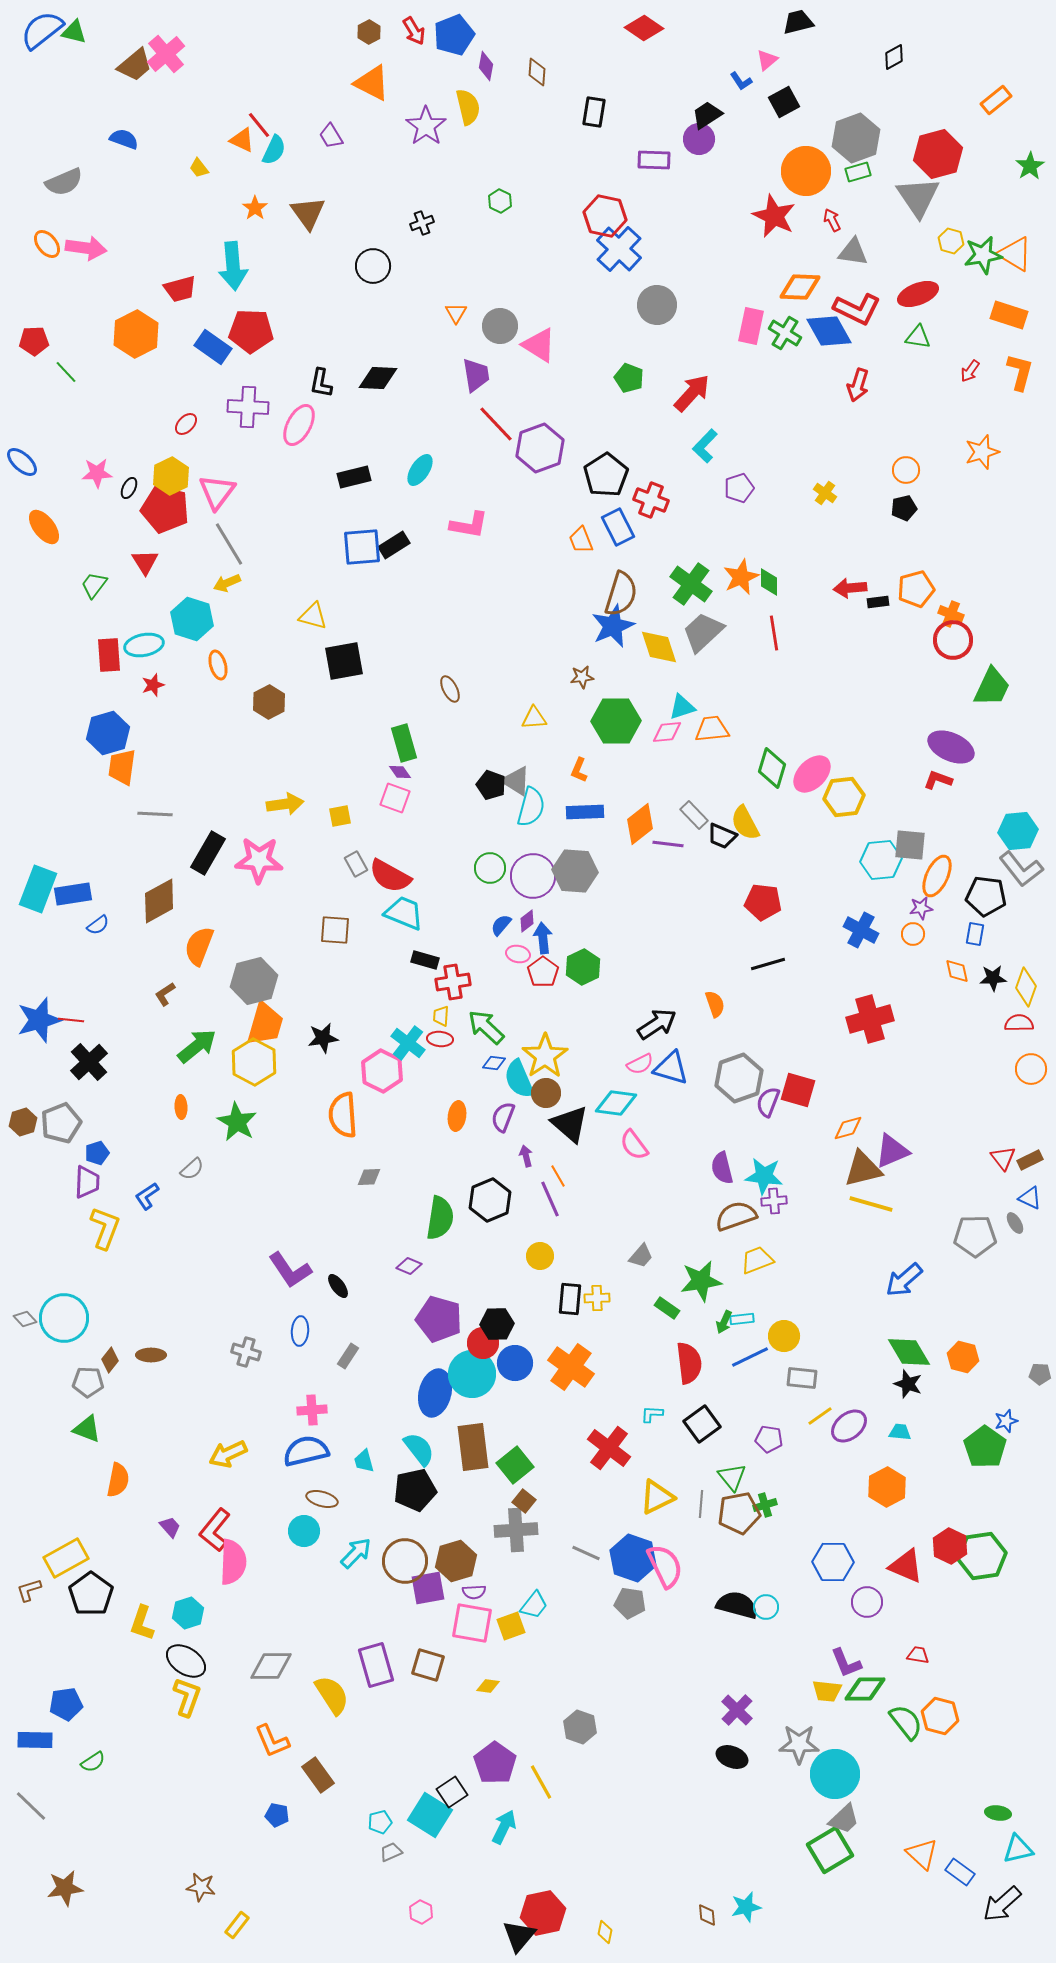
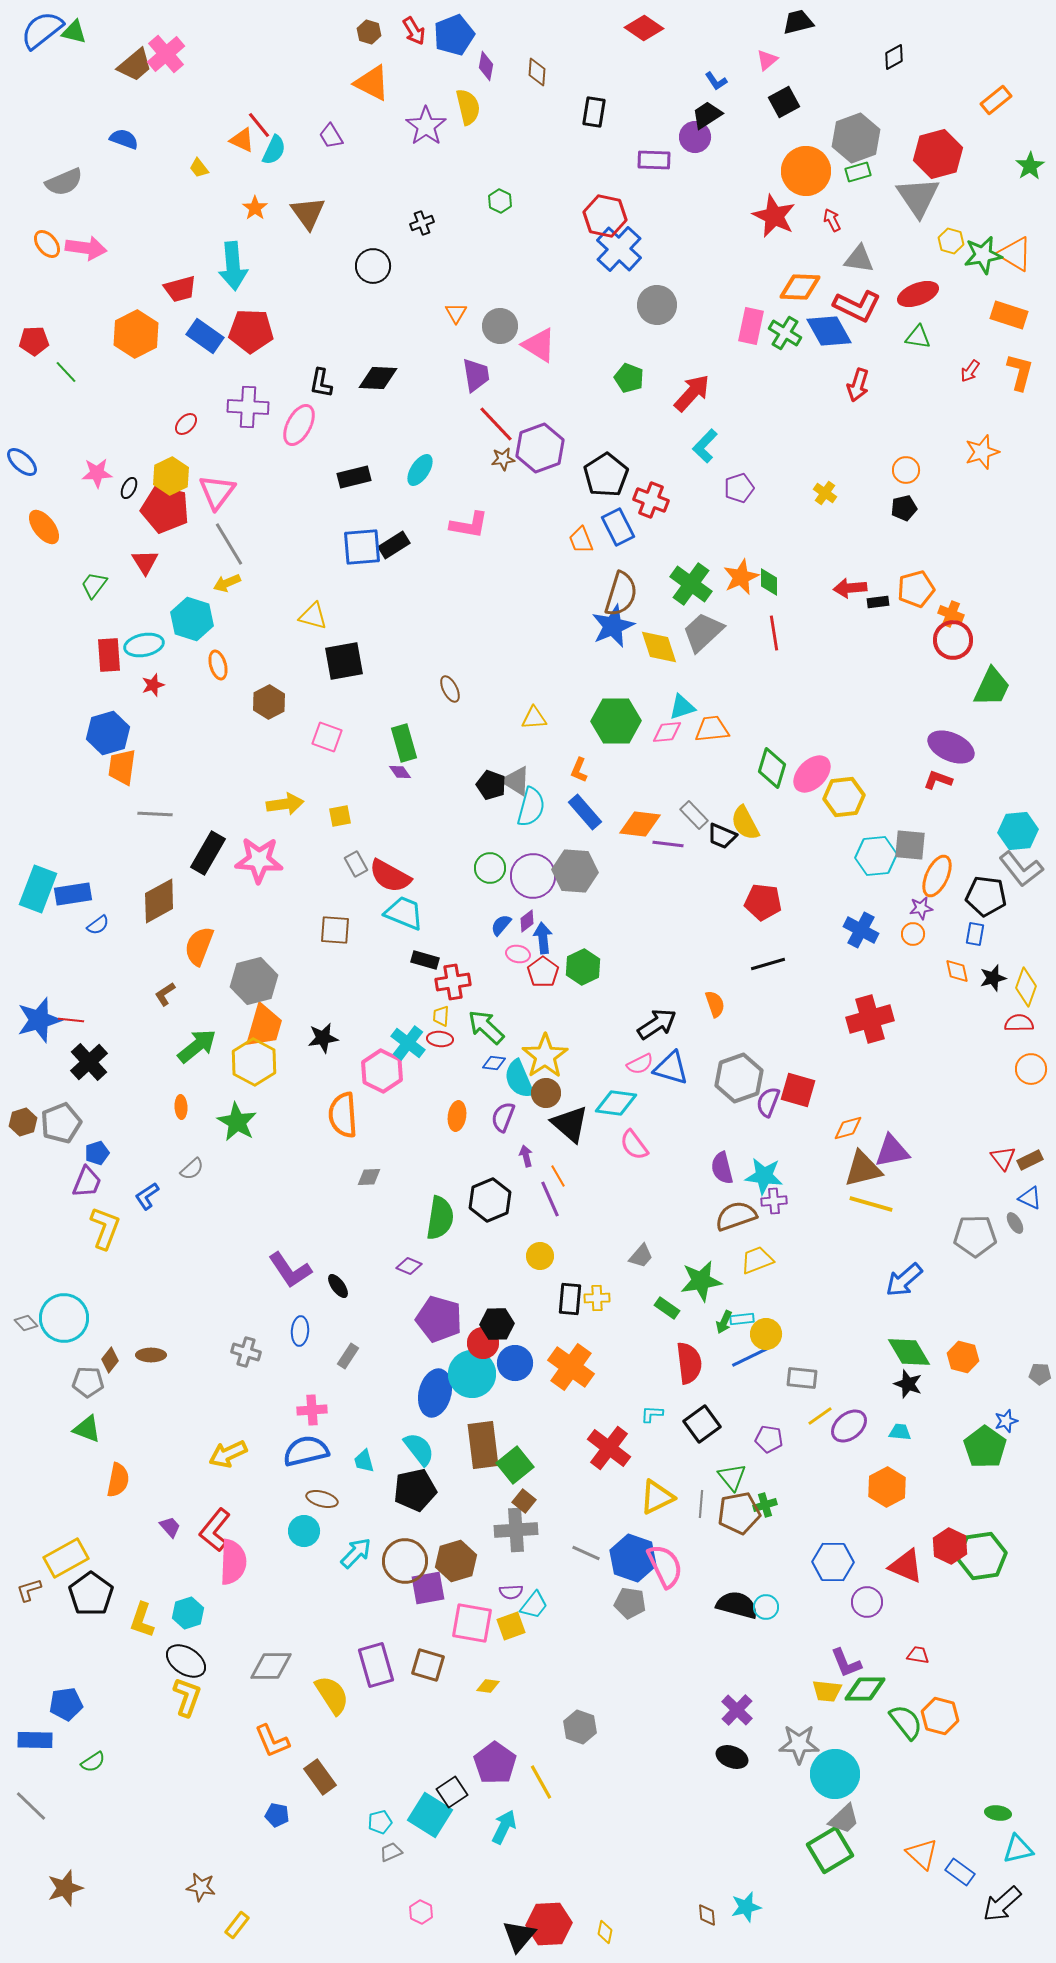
brown hexagon at (369, 32): rotated 15 degrees counterclockwise
blue L-shape at (741, 81): moved 25 px left
purple circle at (699, 139): moved 4 px left, 2 px up
gray triangle at (853, 252): moved 6 px right, 7 px down
red L-shape at (857, 309): moved 3 px up
blue rectangle at (213, 347): moved 8 px left, 11 px up
brown star at (582, 677): moved 79 px left, 218 px up
pink square at (395, 798): moved 68 px left, 61 px up
blue rectangle at (585, 812): rotated 51 degrees clockwise
orange diamond at (640, 824): rotated 45 degrees clockwise
cyan hexagon at (881, 860): moved 5 px left, 4 px up
black star at (993, 978): rotated 12 degrees counterclockwise
orange trapezoid at (265, 1024): moved 1 px left, 2 px down
purple triangle at (892, 1151): rotated 12 degrees clockwise
purple trapezoid at (87, 1182): rotated 20 degrees clockwise
gray diamond at (25, 1319): moved 1 px right, 4 px down
yellow circle at (784, 1336): moved 18 px left, 2 px up
brown rectangle at (473, 1447): moved 10 px right, 2 px up
purple semicircle at (474, 1592): moved 37 px right
yellow L-shape at (142, 1623): moved 3 px up
brown rectangle at (318, 1775): moved 2 px right, 2 px down
brown star at (65, 1888): rotated 9 degrees counterclockwise
red hexagon at (543, 1913): moved 6 px right, 11 px down; rotated 9 degrees clockwise
